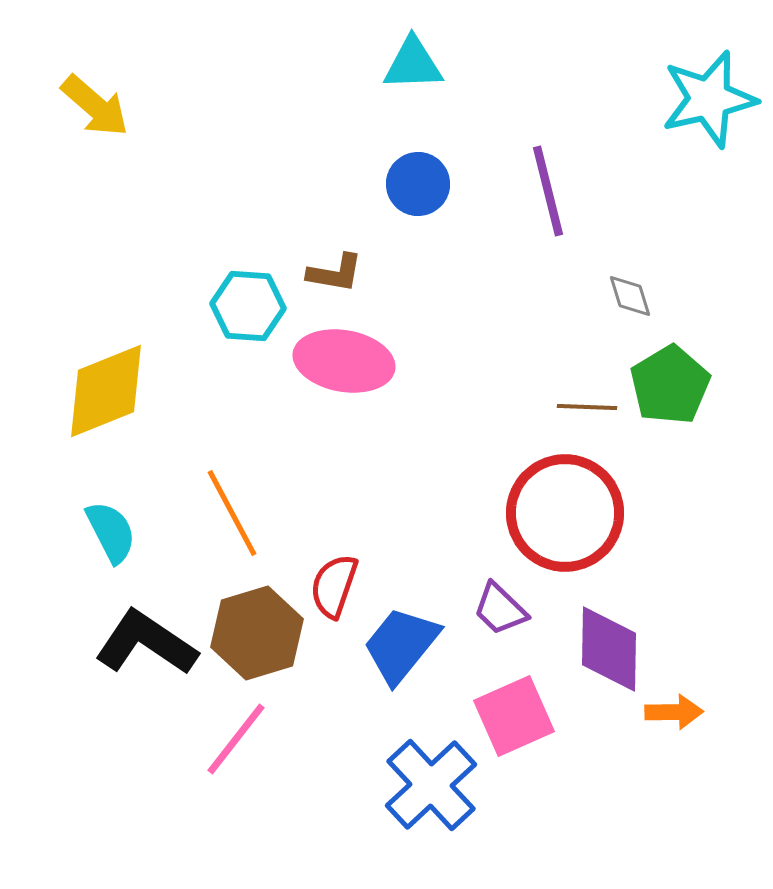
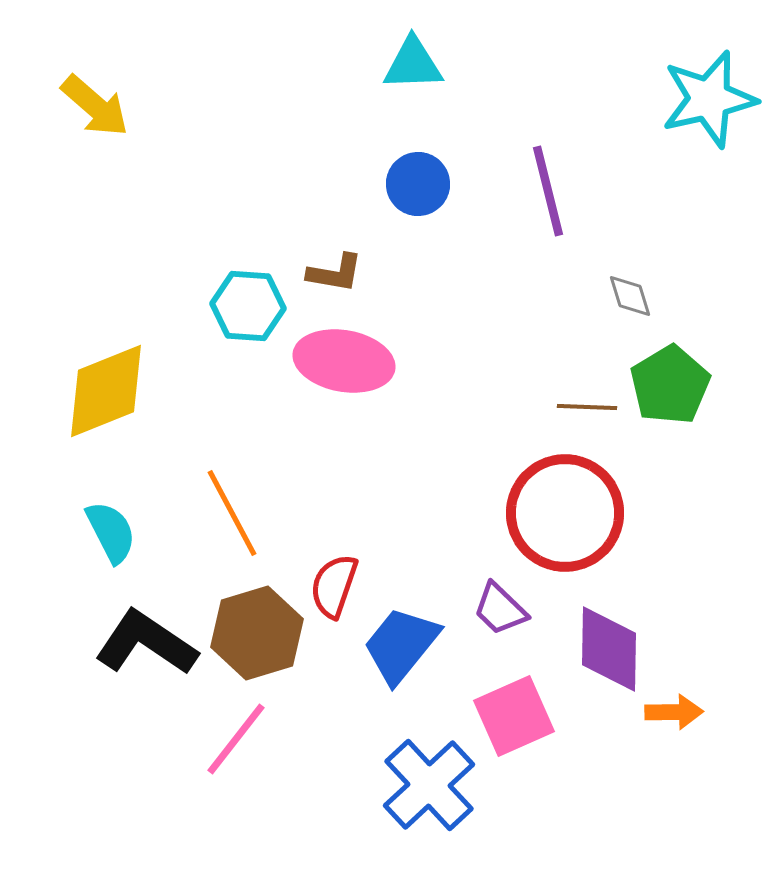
blue cross: moved 2 px left
